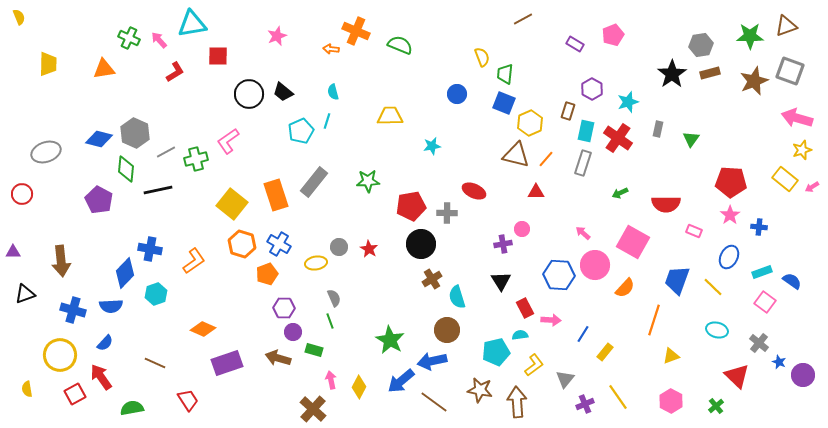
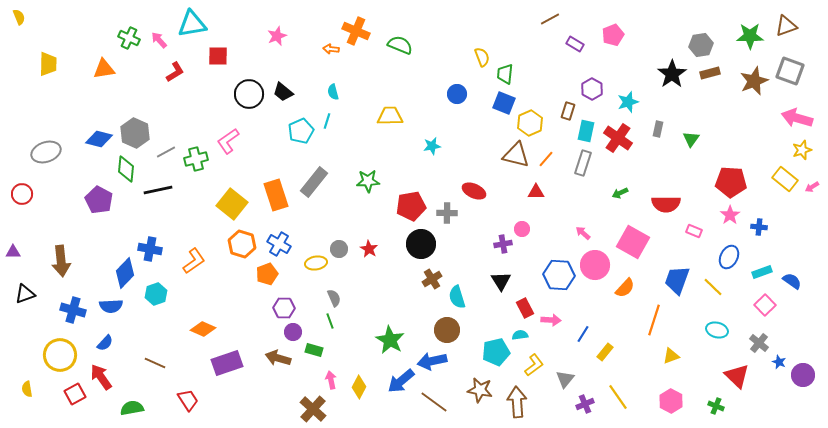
brown line at (523, 19): moved 27 px right
gray circle at (339, 247): moved 2 px down
pink square at (765, 302): moved 3 px down; rotated 10 degrees clockwise
green cross at (716, 406): rotated 28 degrees counterclockwise
